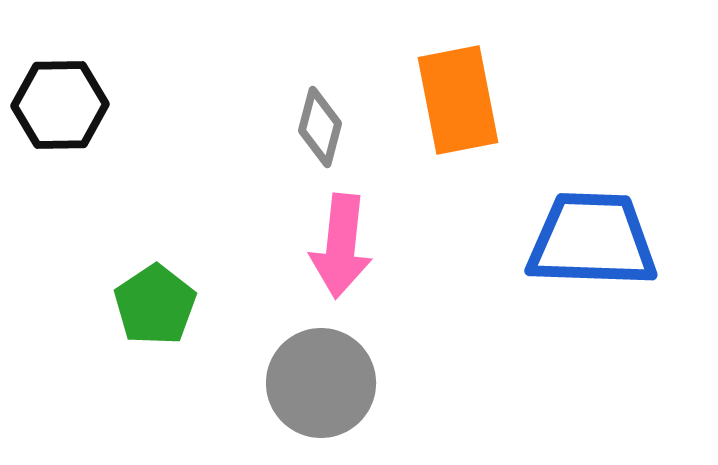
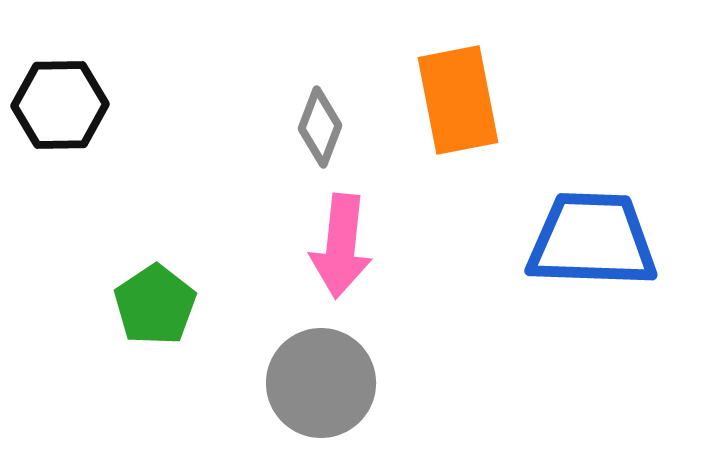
gray diamond: rotated 6 degrees clockwise
